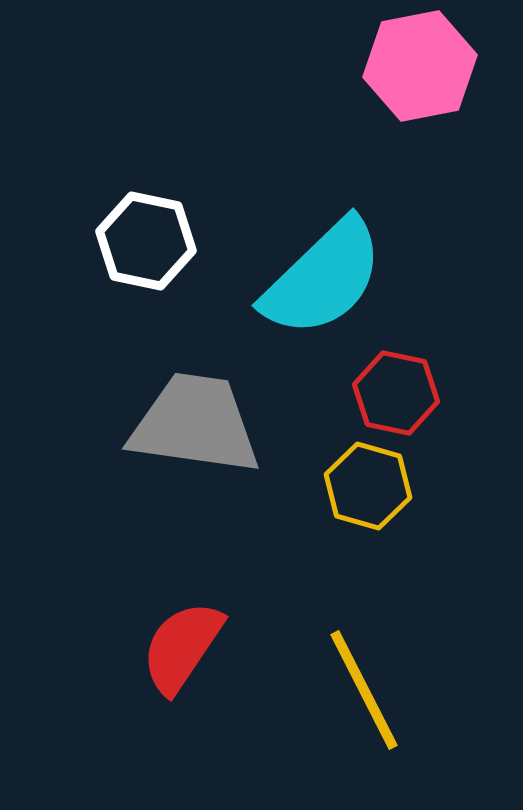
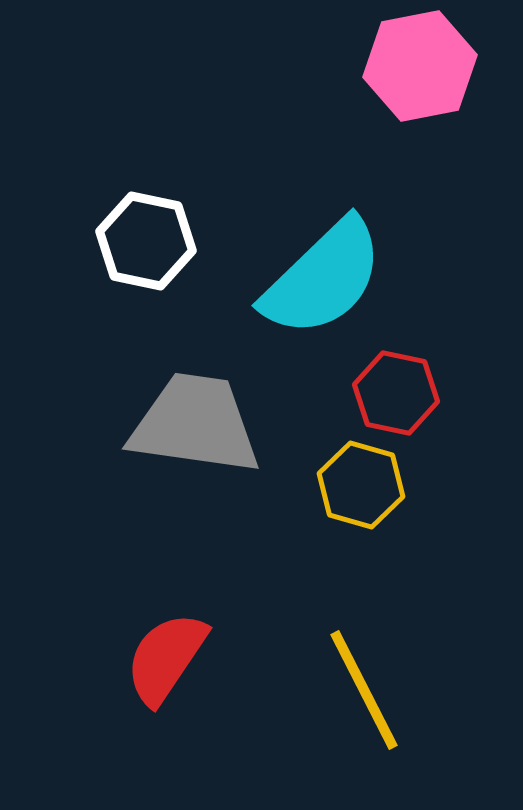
yellow hexagon: moved 7 px left, 1 px up
red semicircle: moved 16 px left, 11 px down
